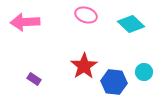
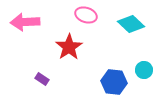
red star: moved 15 px left, 19 px up
cyan circle: moved 2 px up
purple rectangle: moved 8 px right
